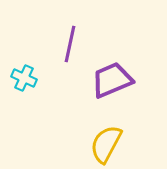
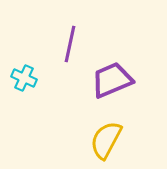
yellow semicircle: moved 4 px up
